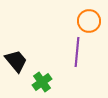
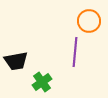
purple line: moved 2 px left
black trapezoid: rotated 120 degrees clockwise
